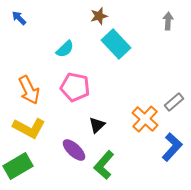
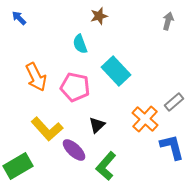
gray arrow: rotated 12 degrees clockwise
cyan rectangle: moved 27 px down
cyan semicircle: moved 15 px right, 5 px up; rotated 114 degrees clockwise
orange arrow: moved 7 px right, 13 px up
yellow L-shape: moved 18 px right, 1 px down; rotated 20 degrees clockwise
blue L-shape: rotated 56 degrees counterclockwise
green L-shape: moved 2 px right, 1 px down
